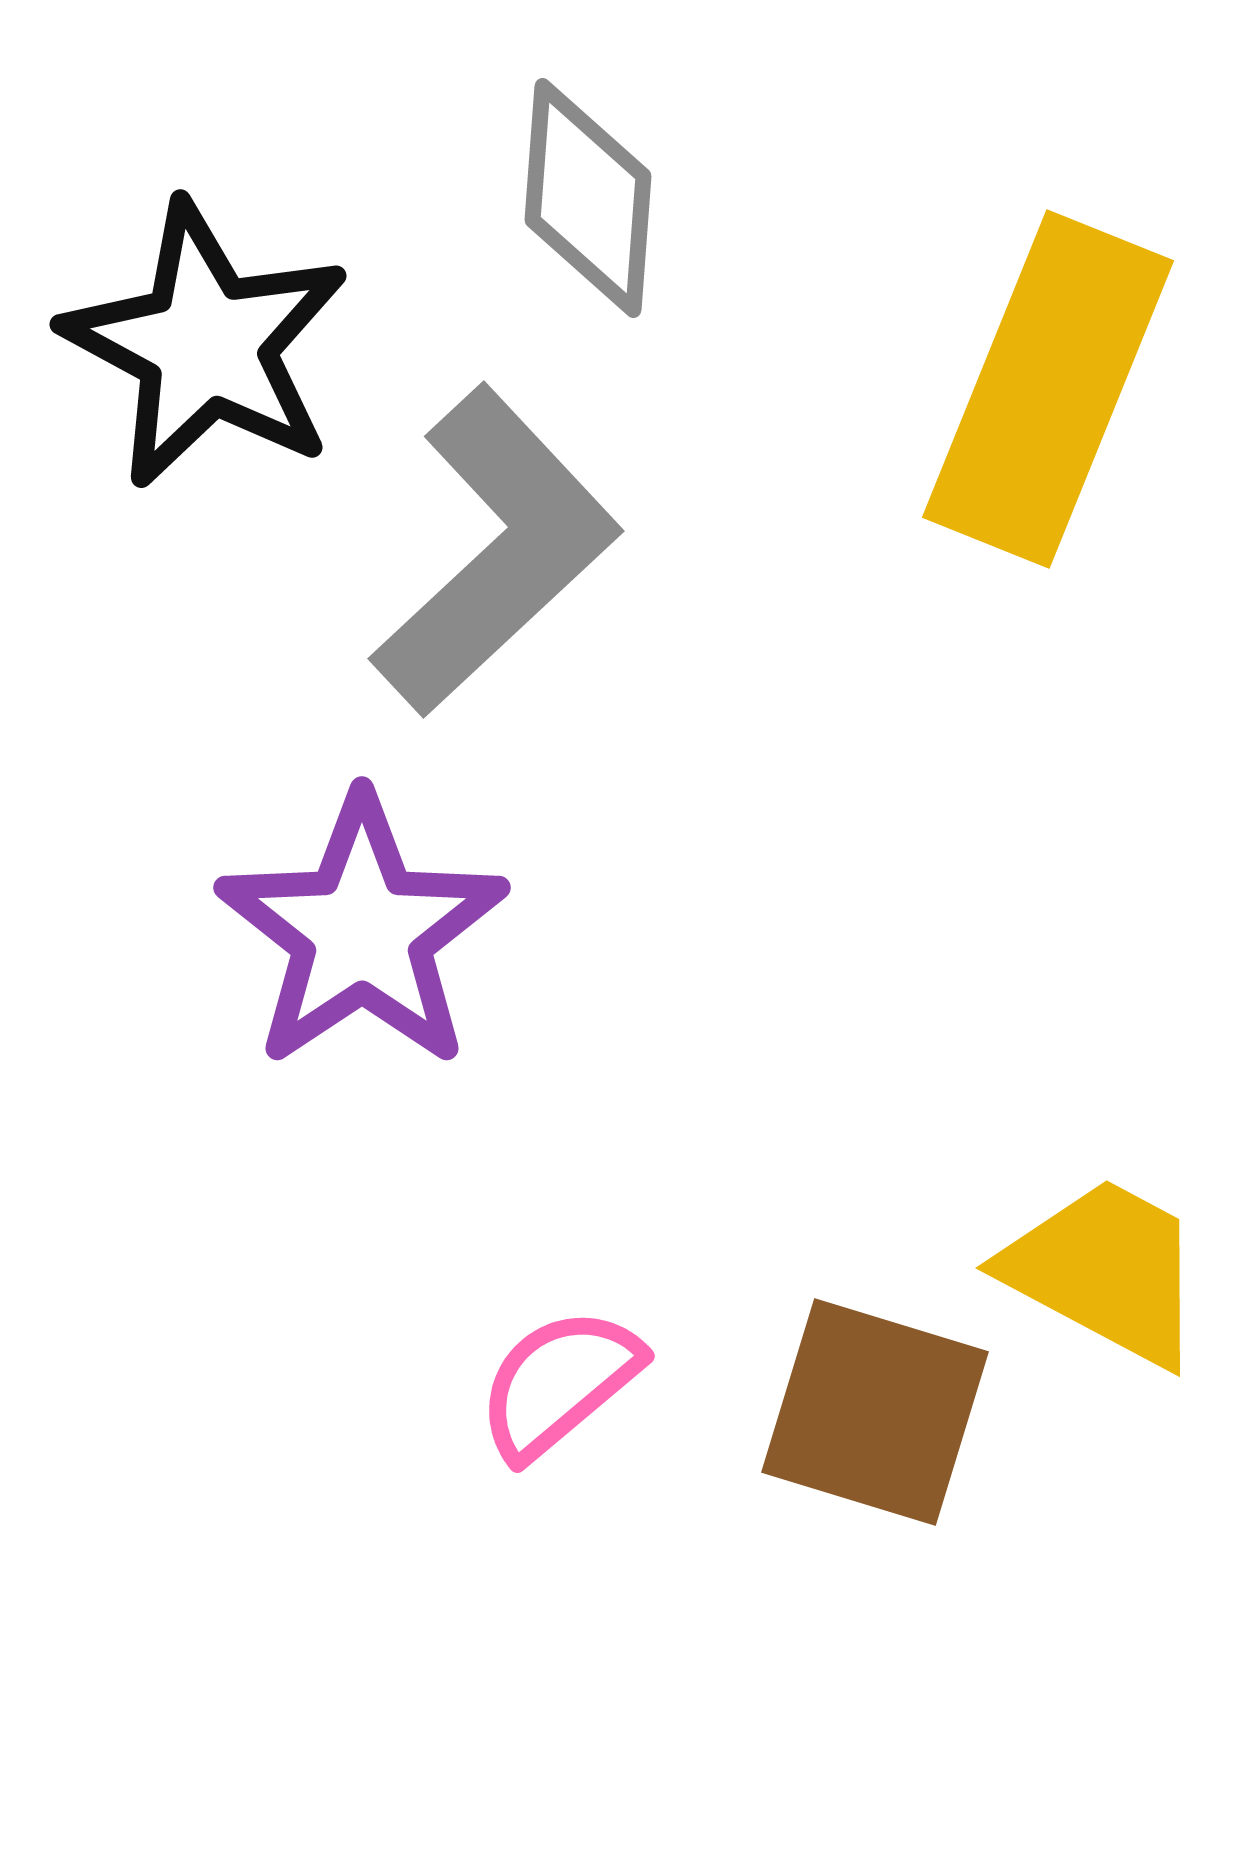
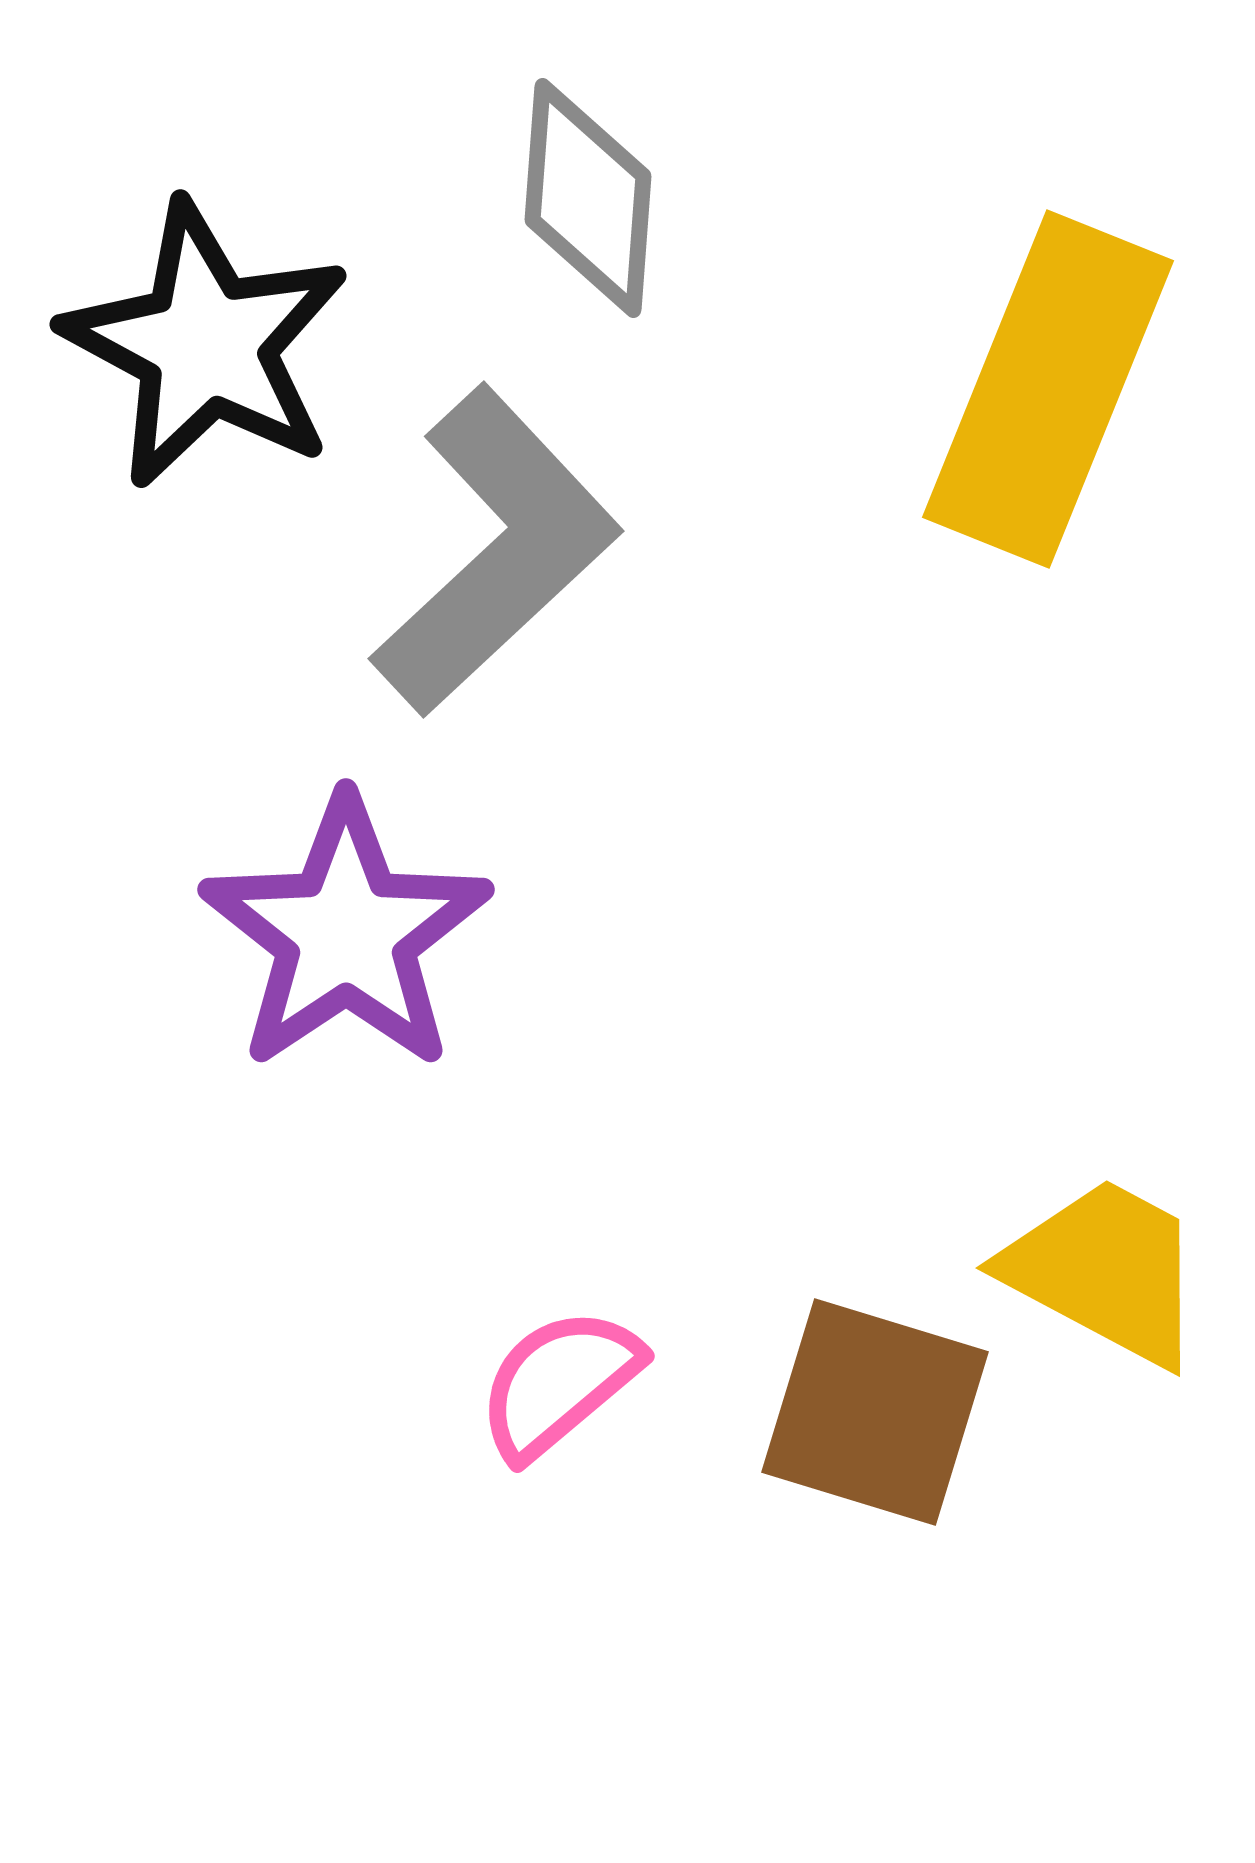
purple star: moved 16 px left, 2 px down
